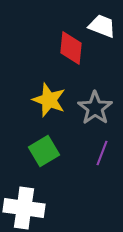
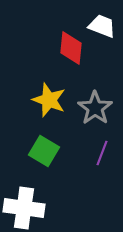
green square: rotated 28 degrees counterclockwise
